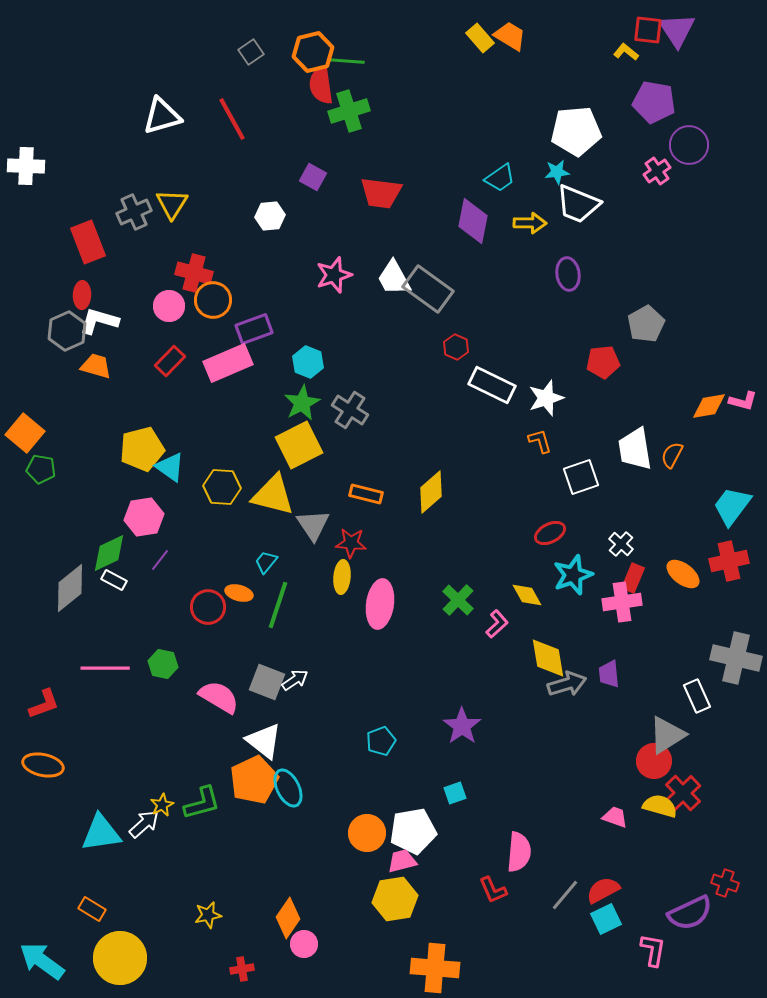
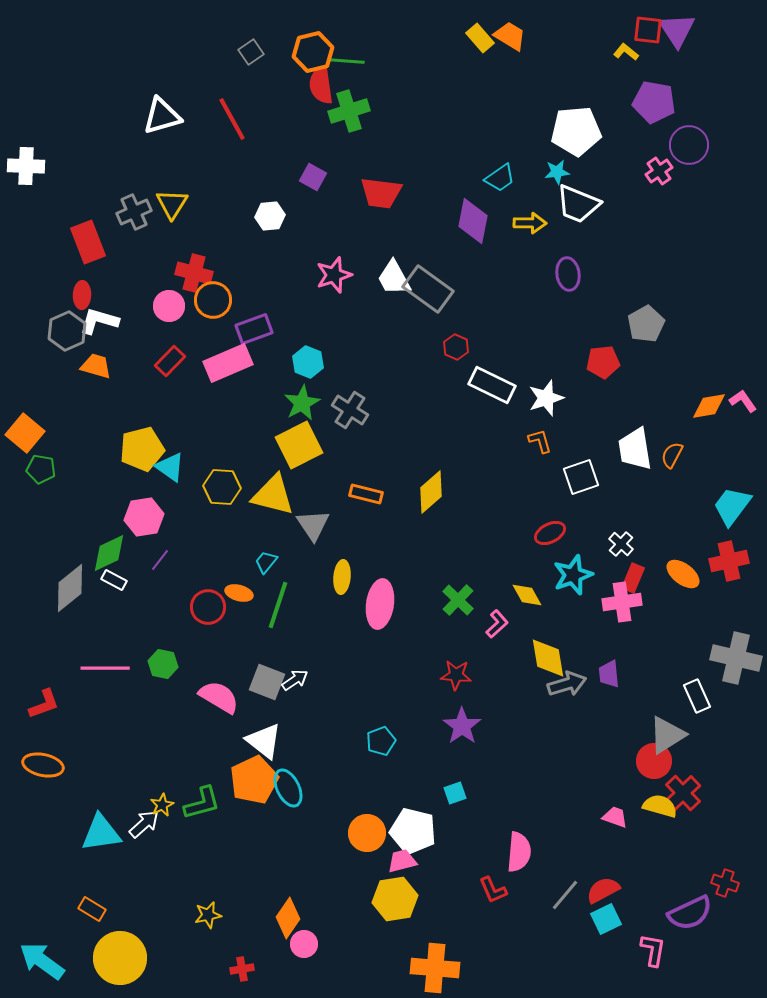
pink cross at (657, 171): moved 2 px right
pink L-shape at (743, 401): rotated 140 degrees counterclockwise
red star at (351, 543): moved 105 px right, 132 px down
white pentagon at (413, 831): rotated 24 degrees clockwise
